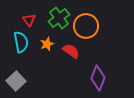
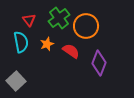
purple diamond: moved 1 px right, 15 px up
